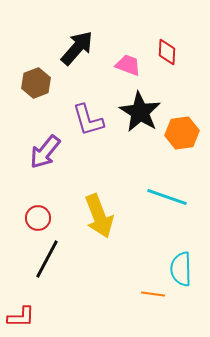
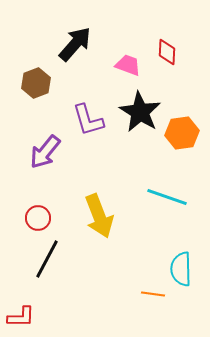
black arrow: moved 2 px left, 4 px up
